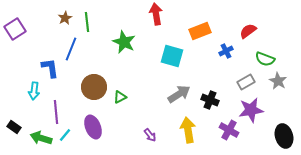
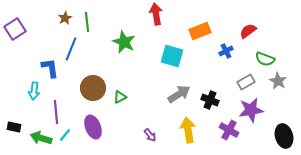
brown circle: moved 1 px left, 1 px down
black rectangle: rotated 24 degrees counterclockwise
